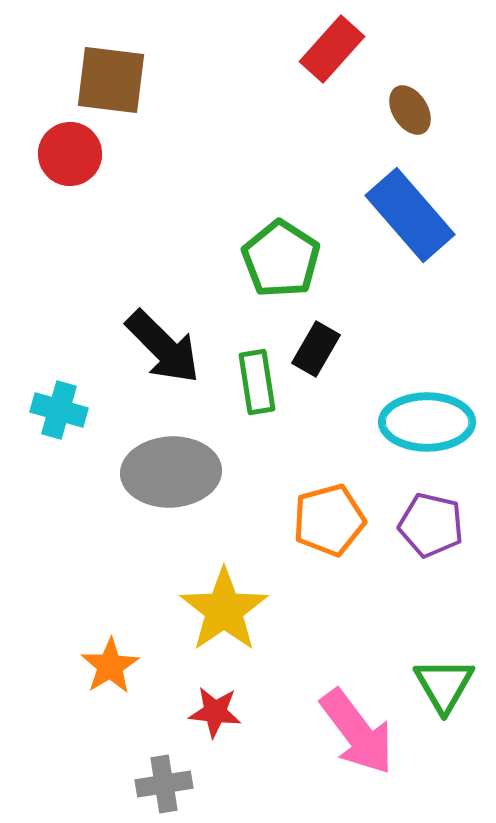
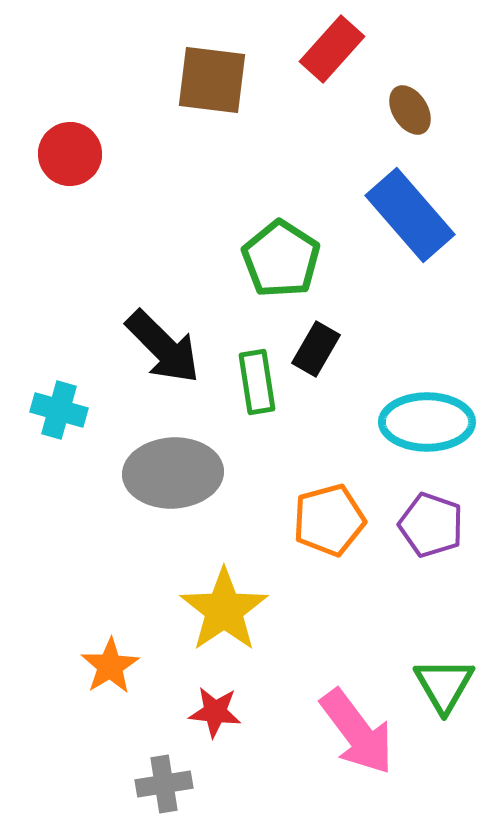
brown square: moved 101 px right
gray ellipse: moved 2 px right, 1 px down
purple pentagon: rotated 6 degrees clockwise
